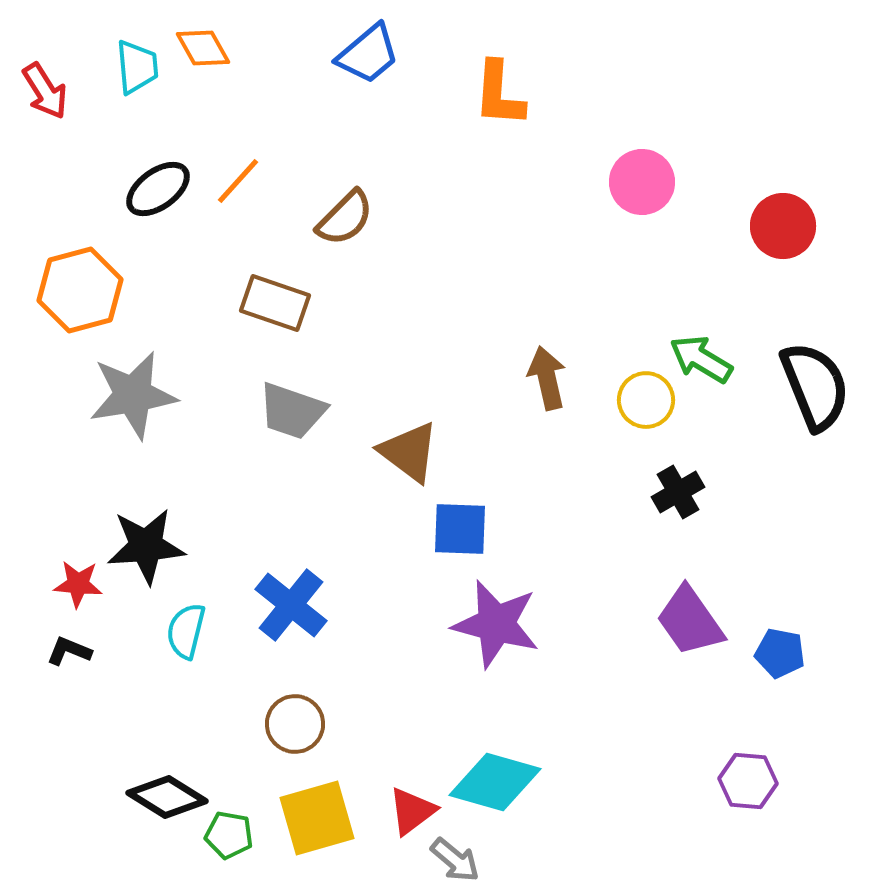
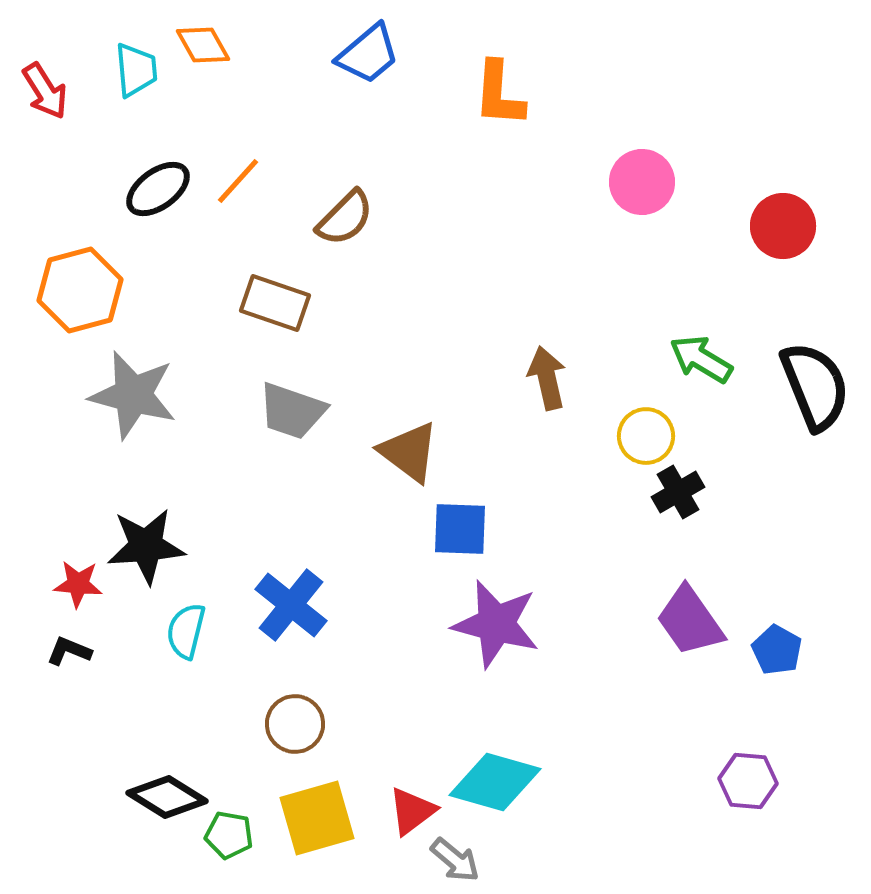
orange diamond: moved 3 px up
cyan trapezoid: moved 1 px left, 3 px down
gray star: rotated 24 degrees clockwise
yellow circle: moved 36 px down
blue pentagon: moved 3 px left, 3 px up; rotated 18 degrees clockwise
